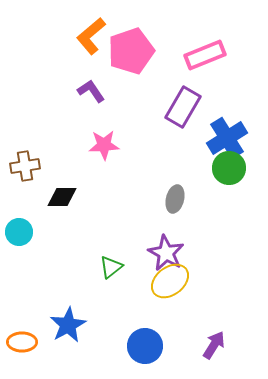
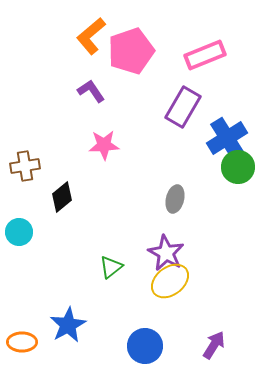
green circle: moved 9 px right, 1 px up
black diamond: rotated 40 degrees counterclockwise
